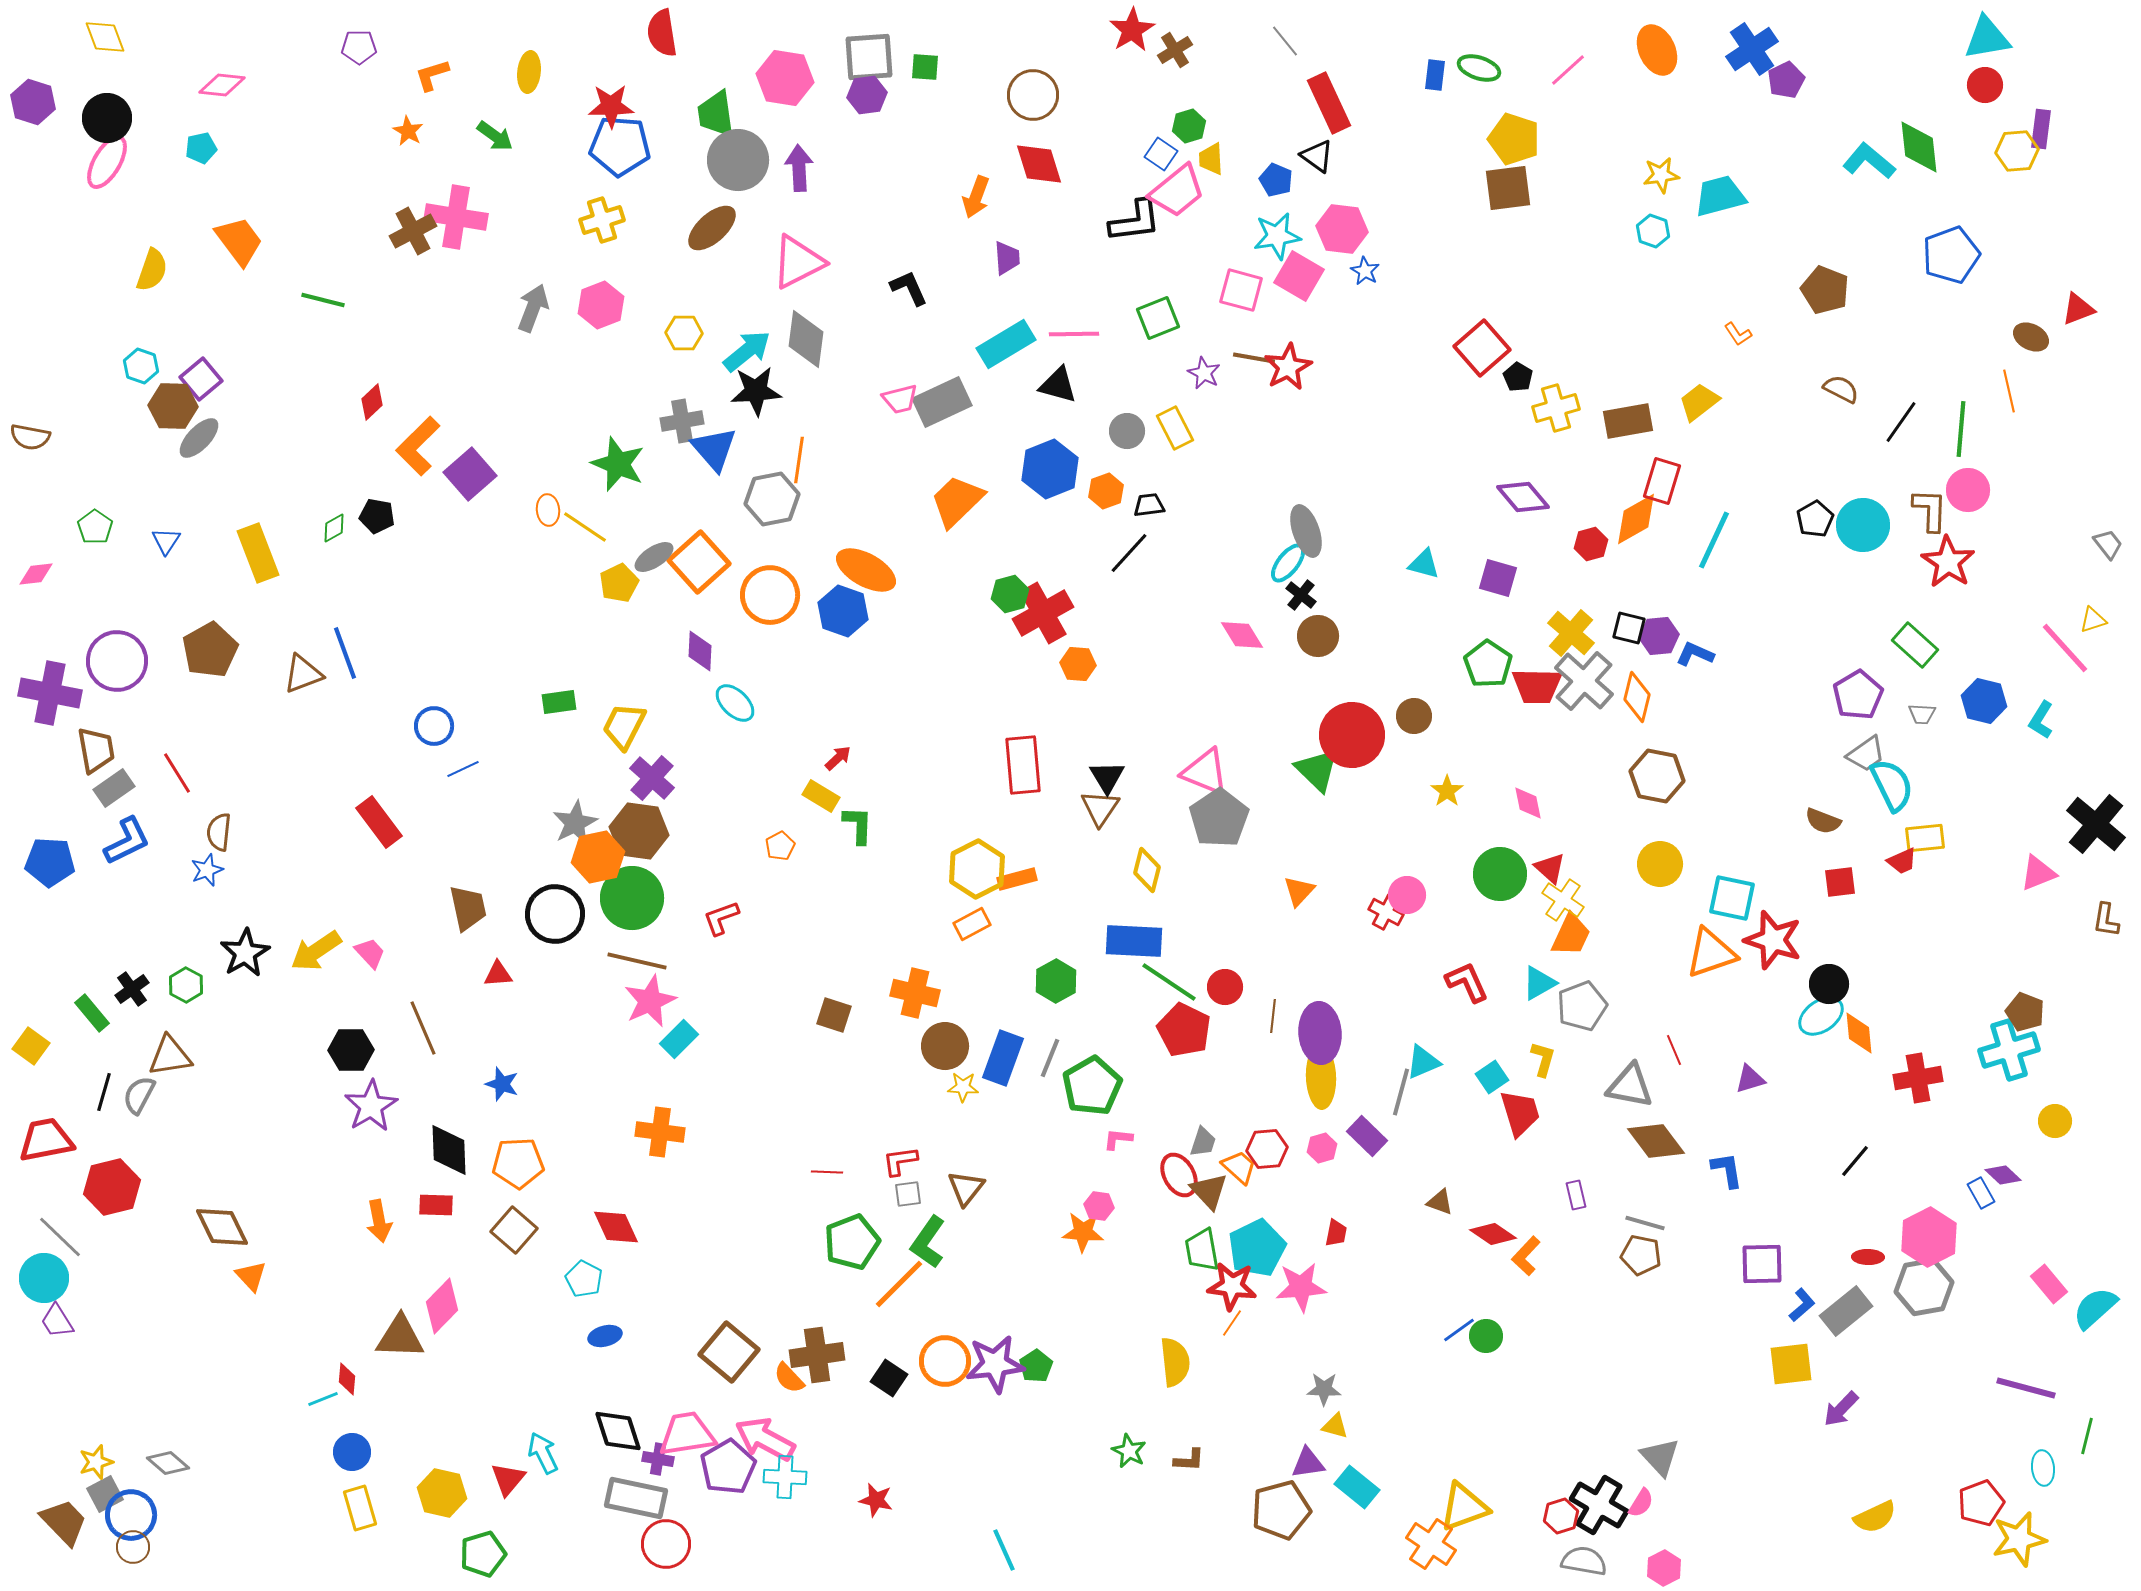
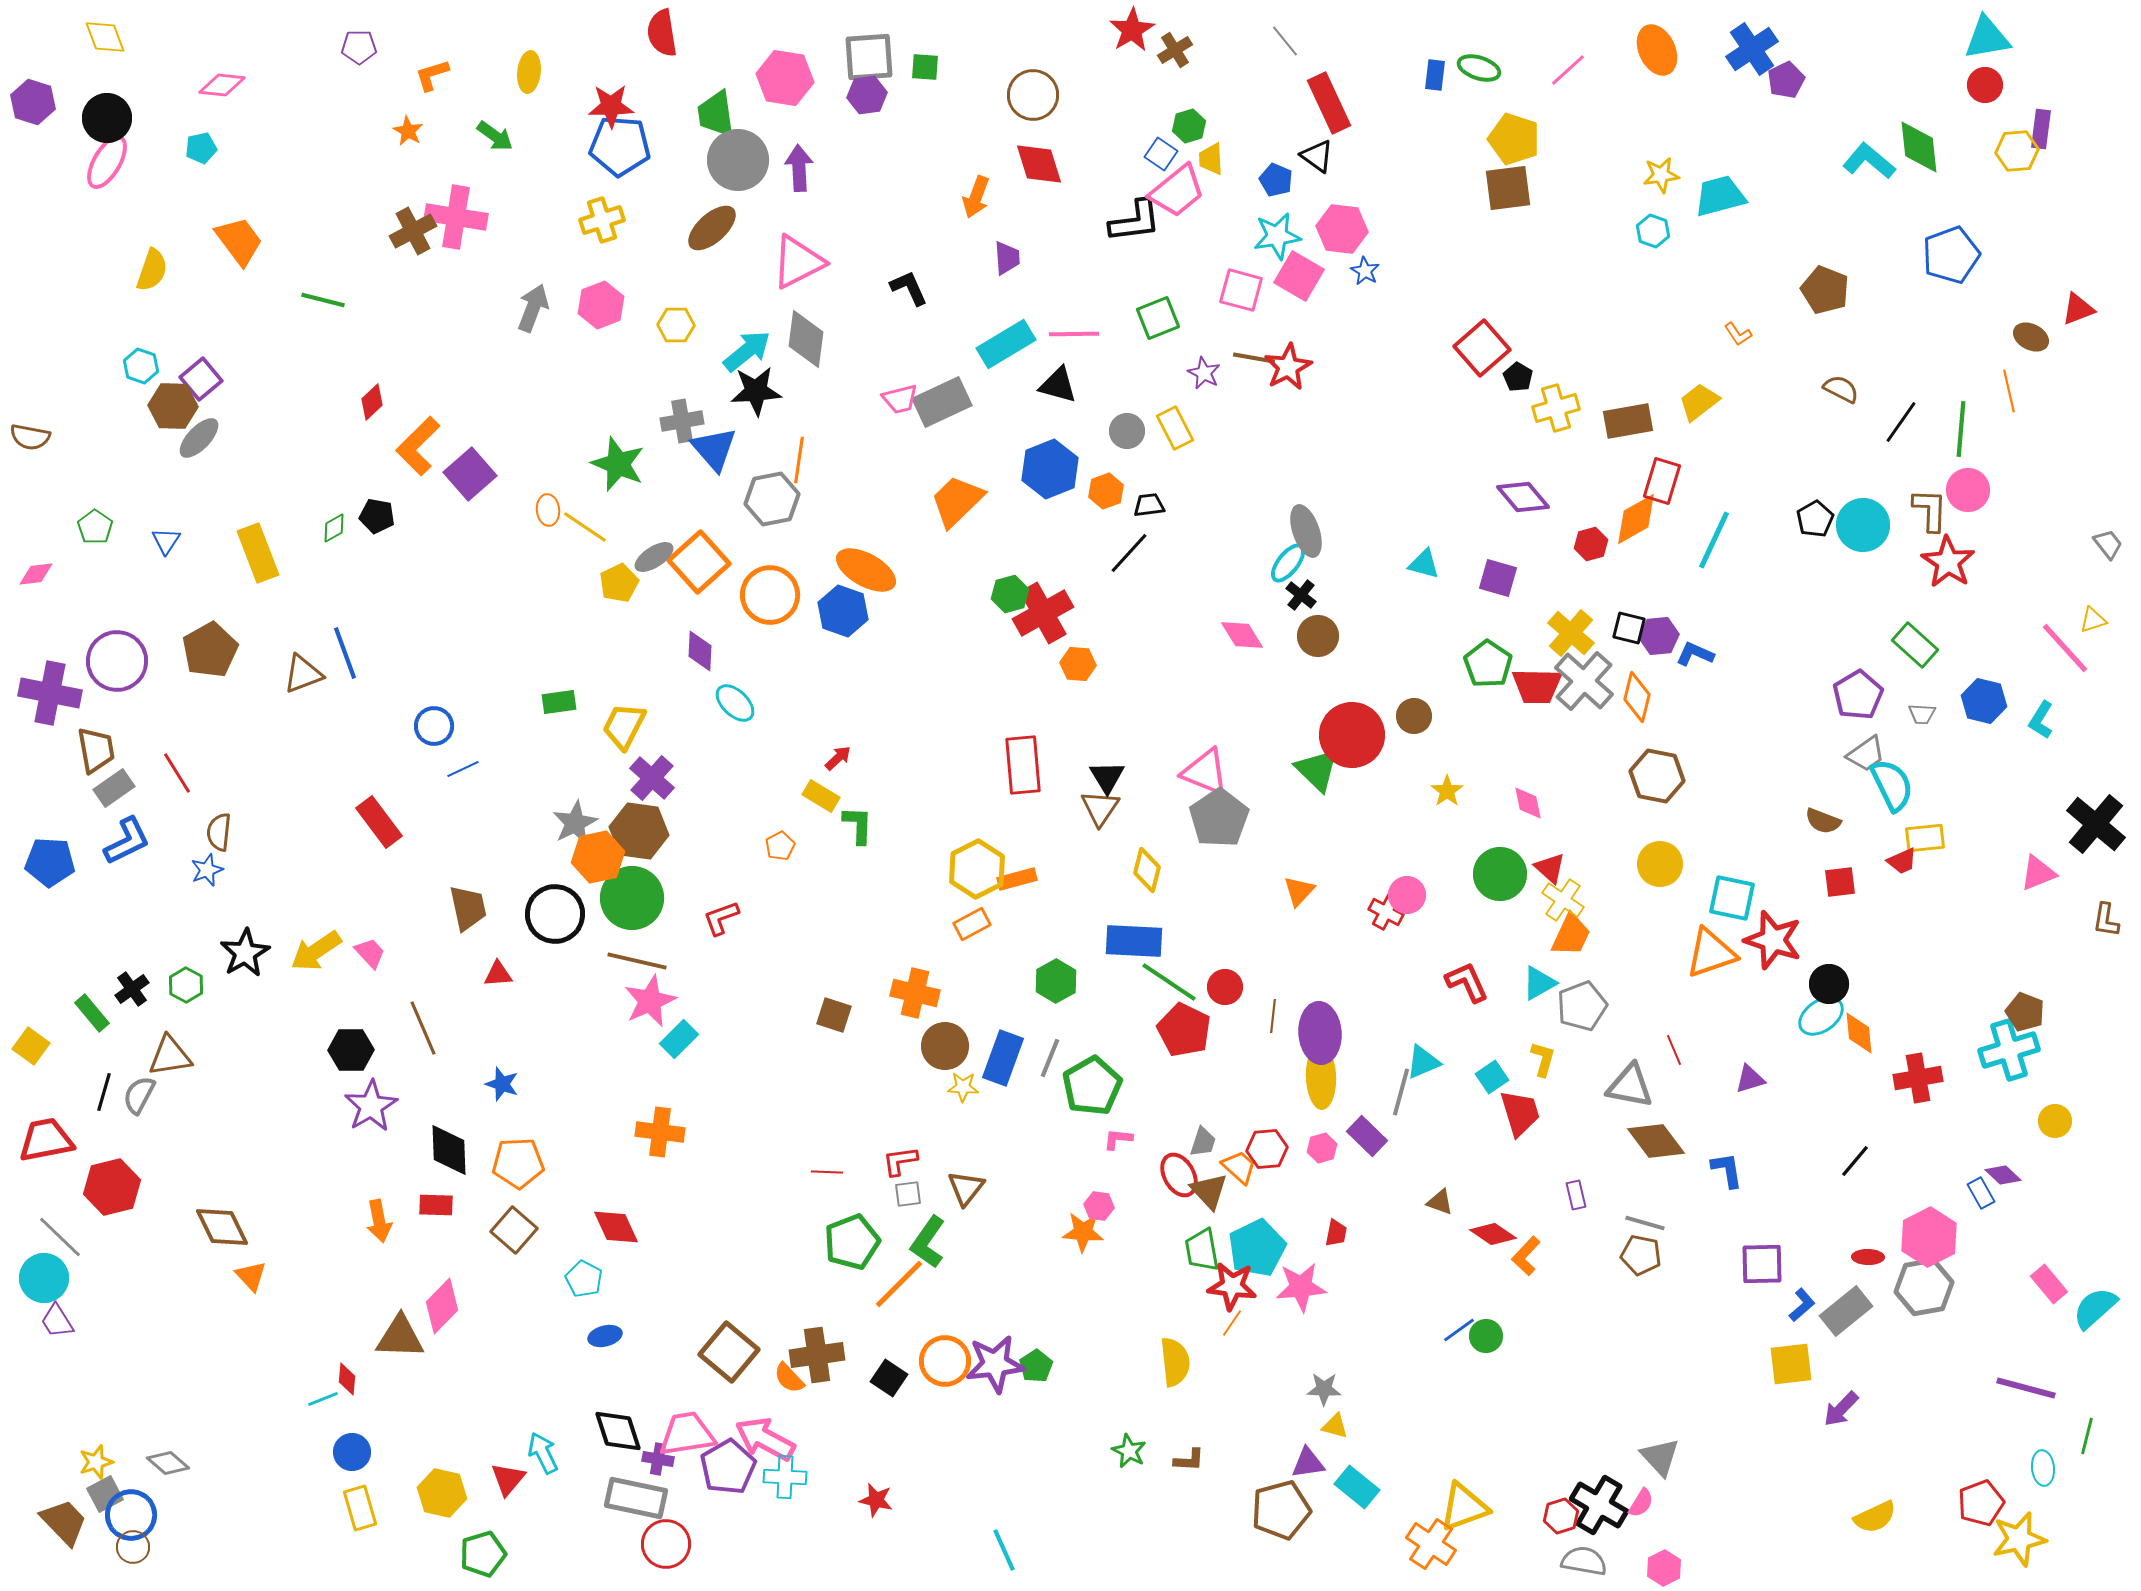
yellow hexagon at (684, 333): moved 8 px left, 8 px up
